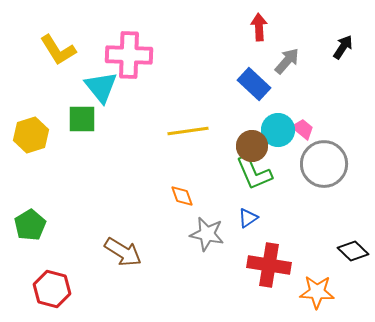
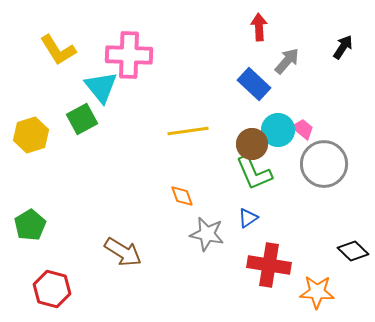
green square: rotated 28 degrees counterclockwise
brown circle: moved 2 px up
